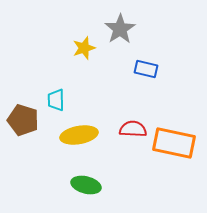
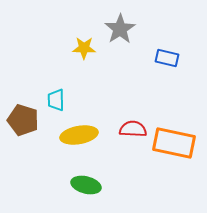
yellow star: rotated 20 degrees clockwise
blue rectangle: moved 21 px right, 11 px up
